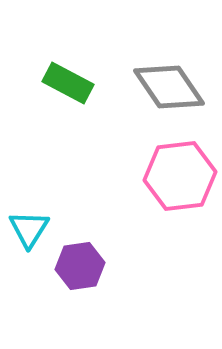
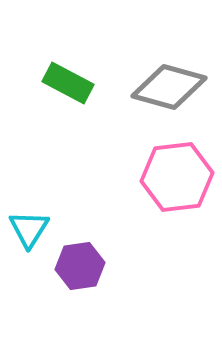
gray diamond: rotated 40 degrees counterclockwise
pink hexagon: moved 3 px left, 1 px down
